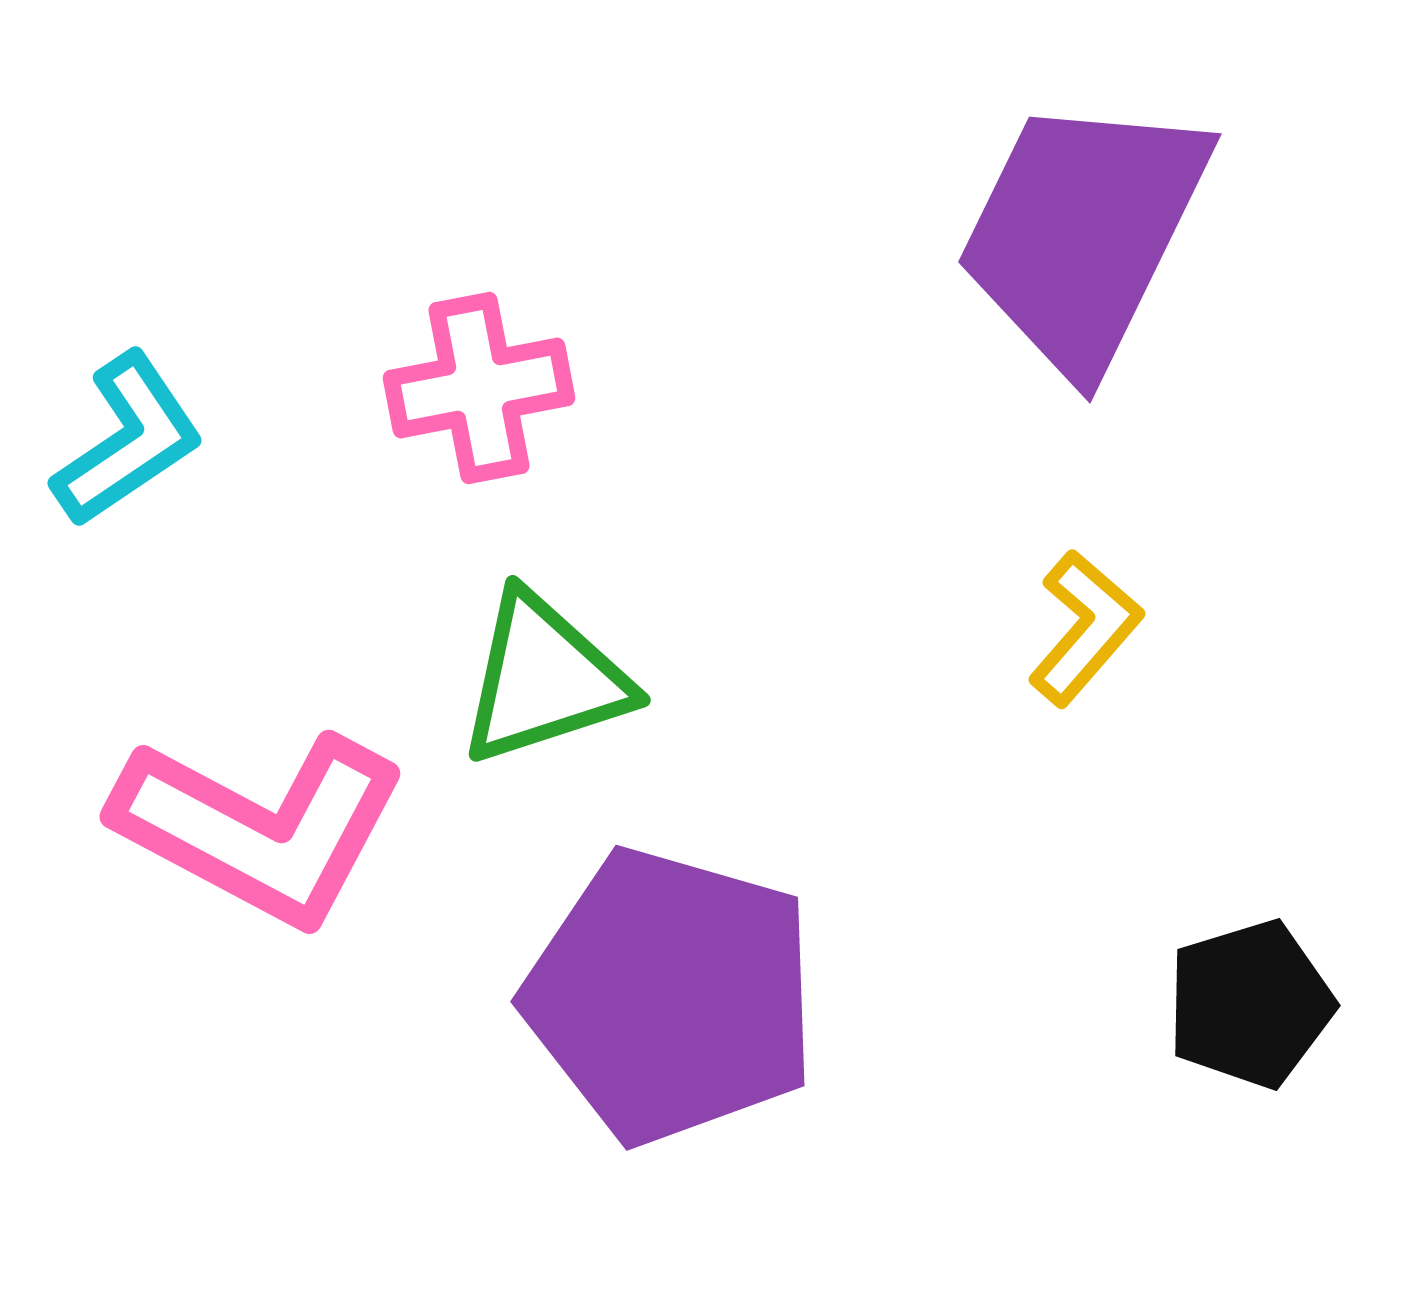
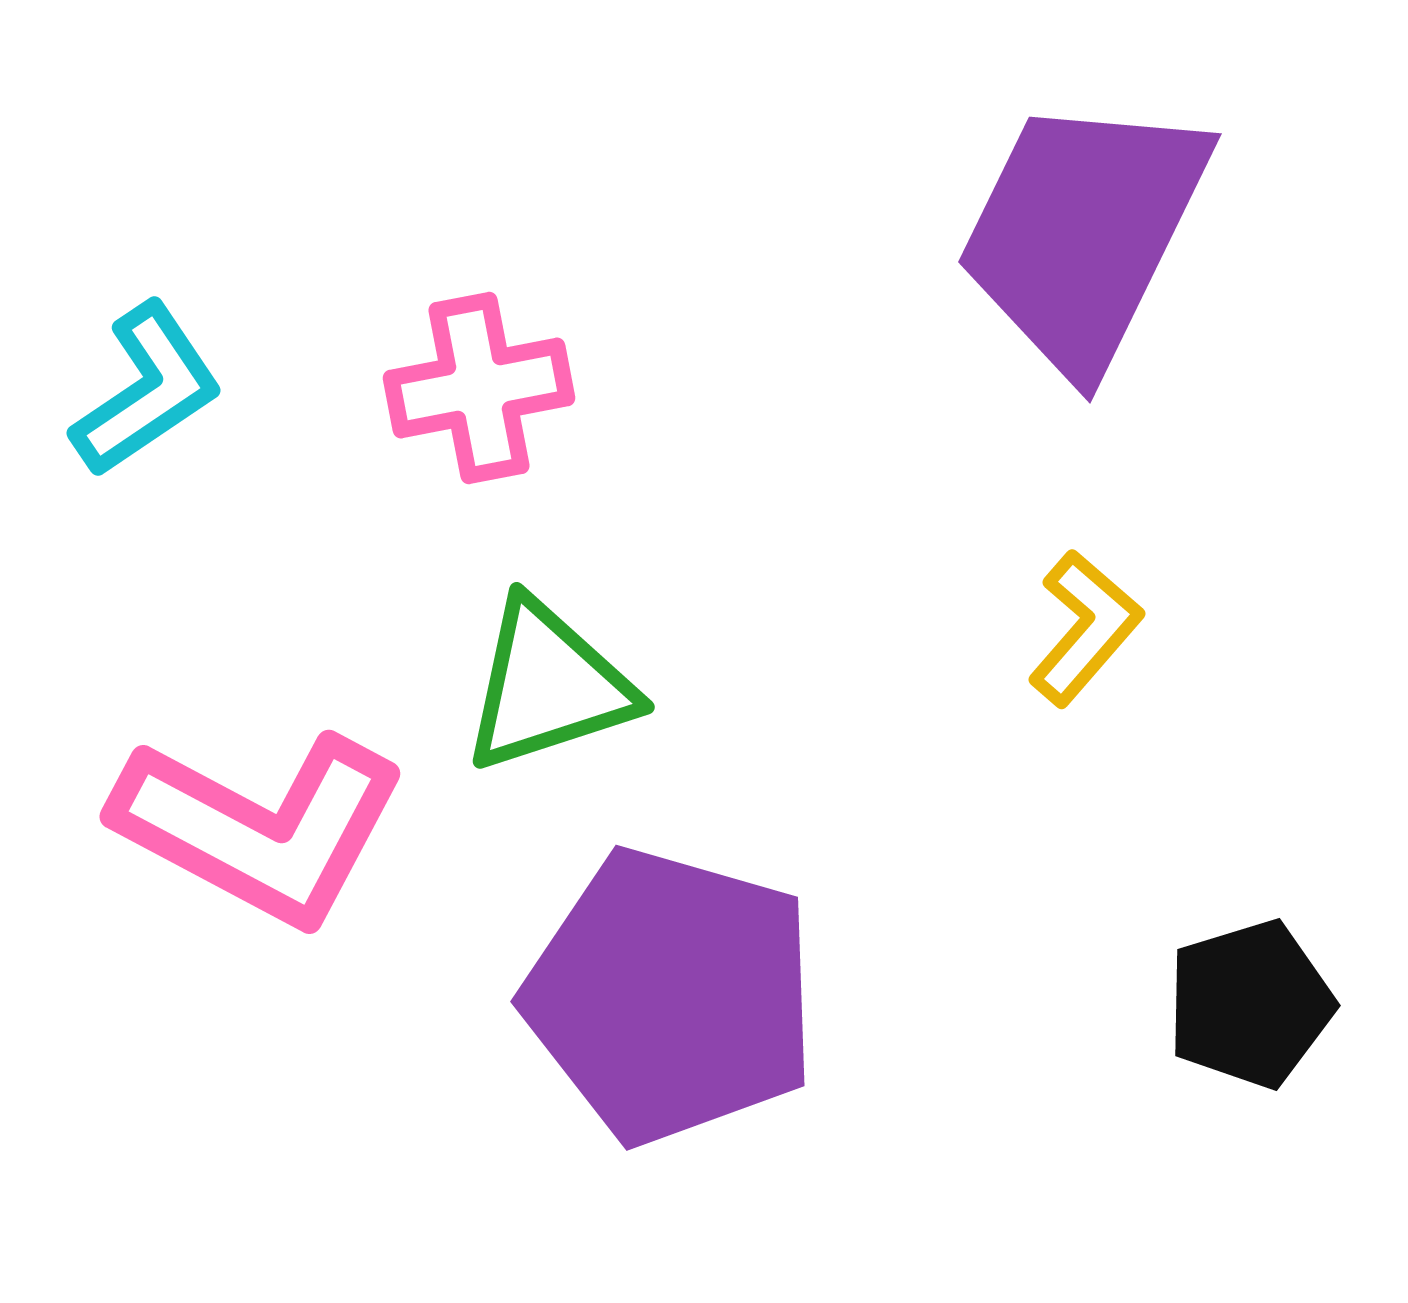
cyan L-shape: moved 19 px right, 50 px up
green triangle: moved 4 px right, 7 px down
